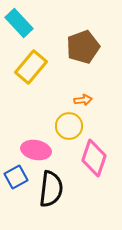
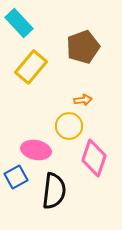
black semicircle: moved 3 px right, 2 px down
